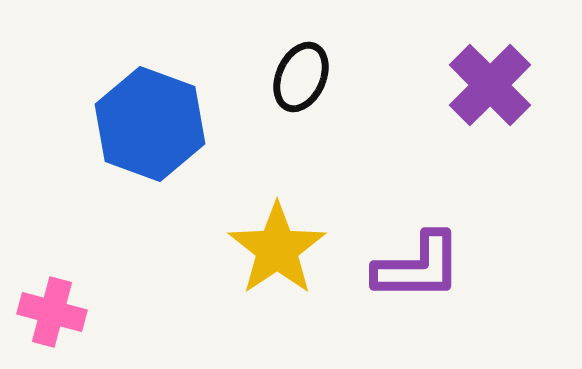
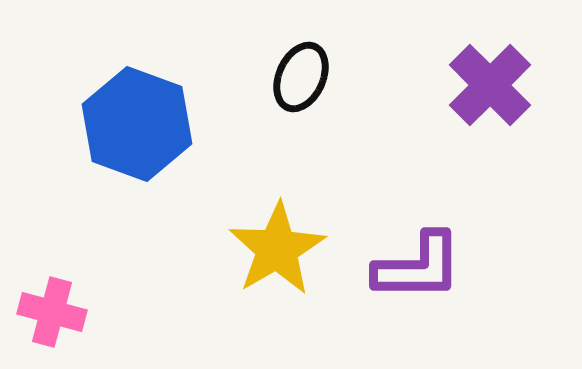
blue hexagon: moved 13 px left
yellow star: rotated 4 degrees clockwise
